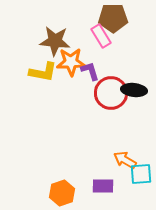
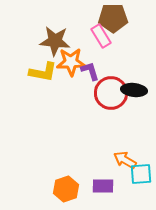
orange hexagon: moved 4 px right, 4 px up
